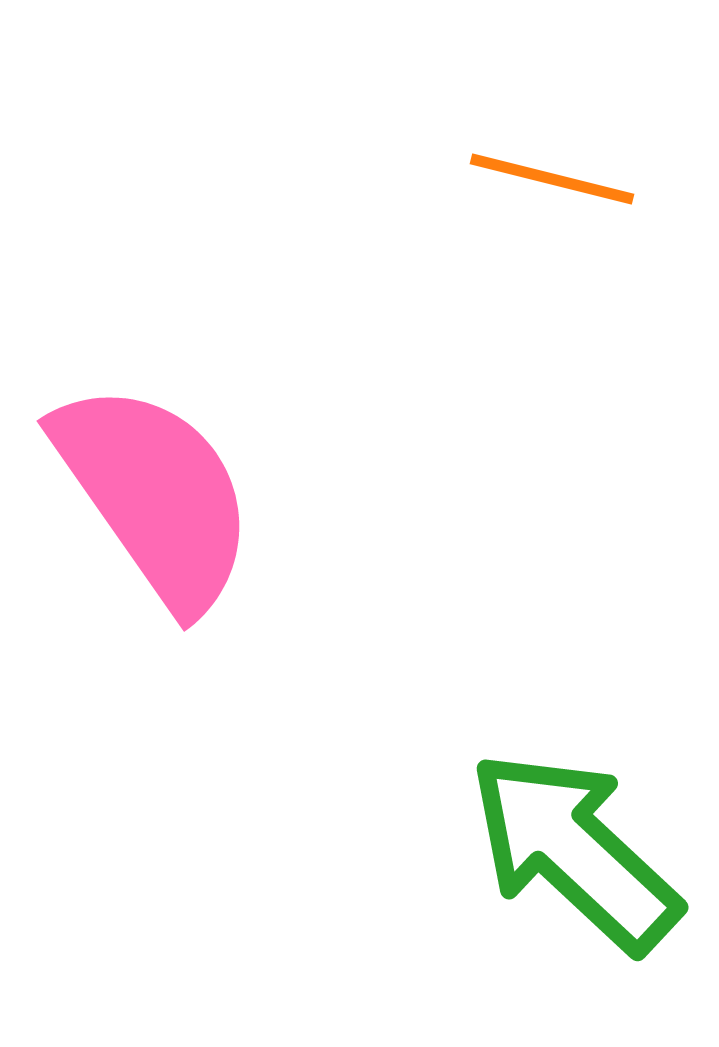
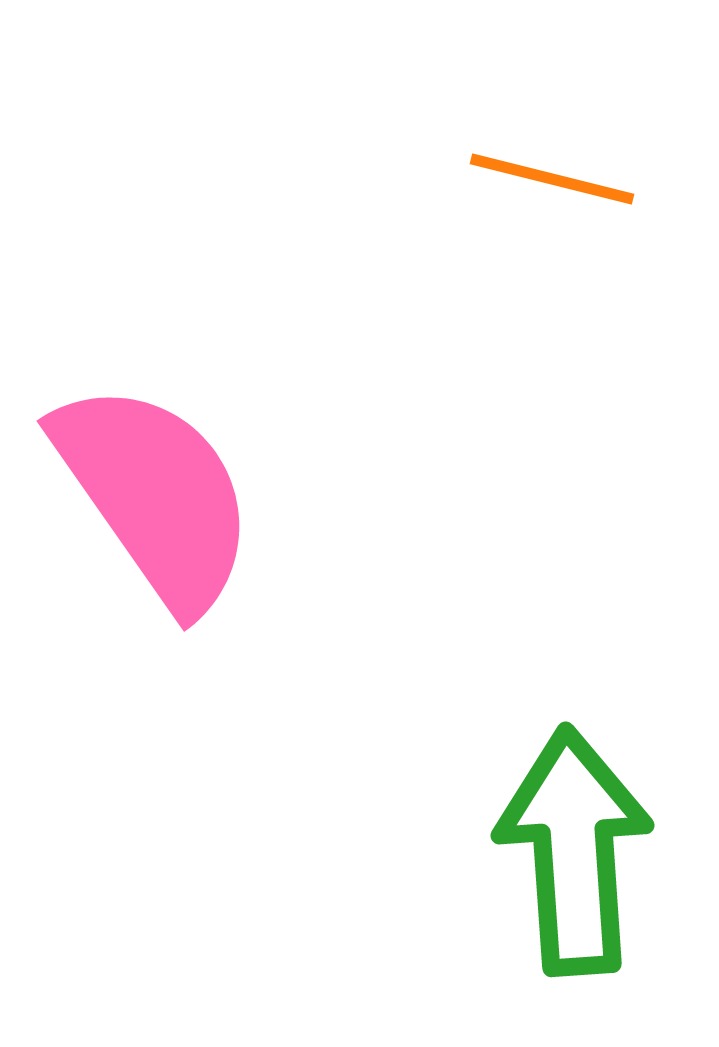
green arrow: rotated 43 degrees clockwise
